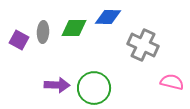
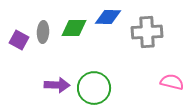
gray cross: moved 4 px right, 13 px up; rotated 28 degrees counterclockwise
